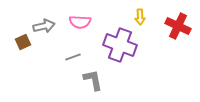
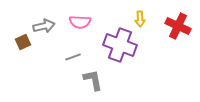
yellow arrow: moved 2 px down
